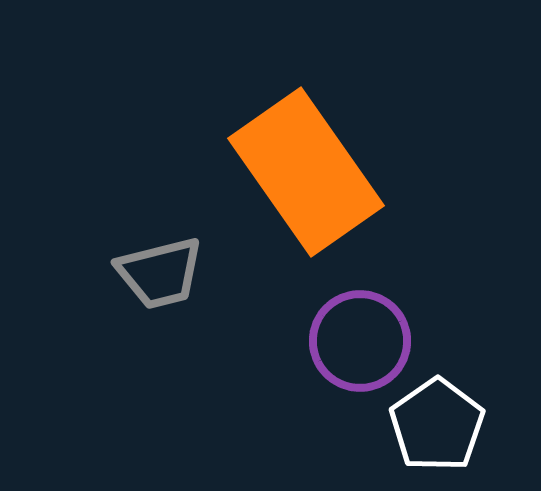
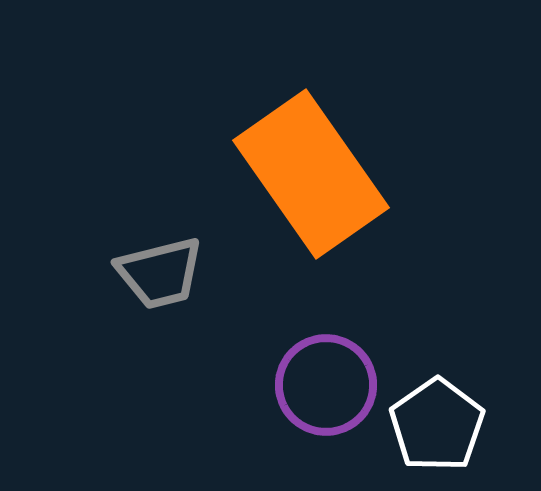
orange rectangle: moved 5 px right, 2 px down
purple circle: moved 34 px left, 44 px down
